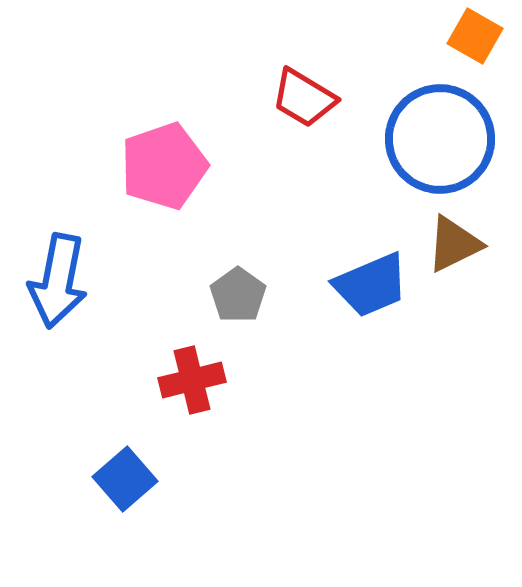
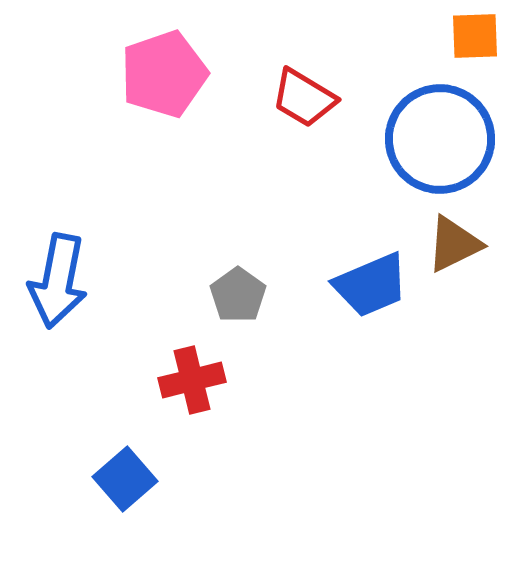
orange square: rotated 32 degrees counterclockwise
pink pentagon: moved 92 px up
